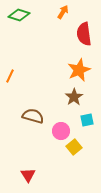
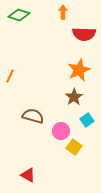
orange arrow: rotated 32 degrees counterclockwise
red semicircle: rotated 80 degrees counterclockwise
cyan square: rotated 24 degrees counterclockwise
yellow square: rotated 14 degrees counterclockwise
red triangle: rotated 28 degrees counterclockwise
